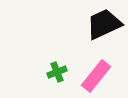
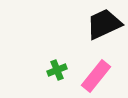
green cross: moved 2 px up
